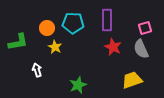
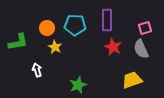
cyan pentagon: moved 2 px right, 2 px down
